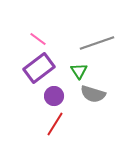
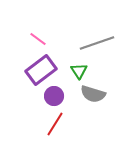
purple rectangle: moved 2 px right, 2 px down
